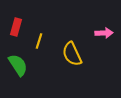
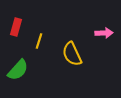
green semicircle: moved 5 px down; rotated 75 degrees clockwise
